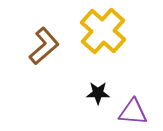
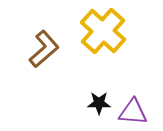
brown L-shape: moved 3 px down
black star: moved 1 px right, 10 px down
